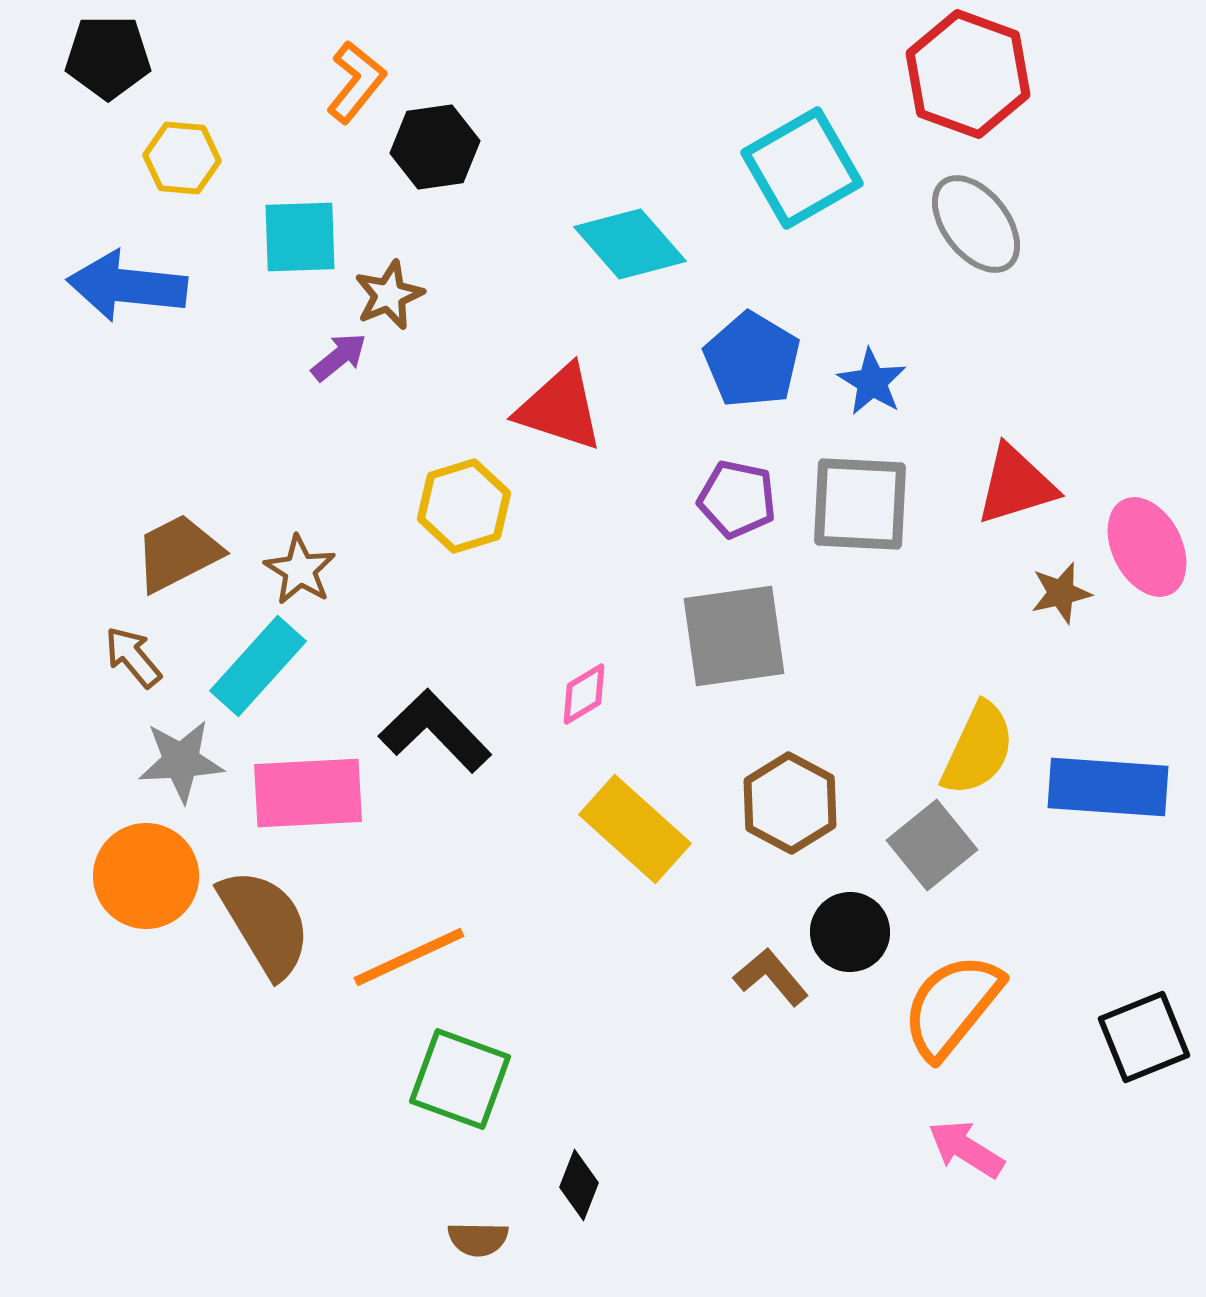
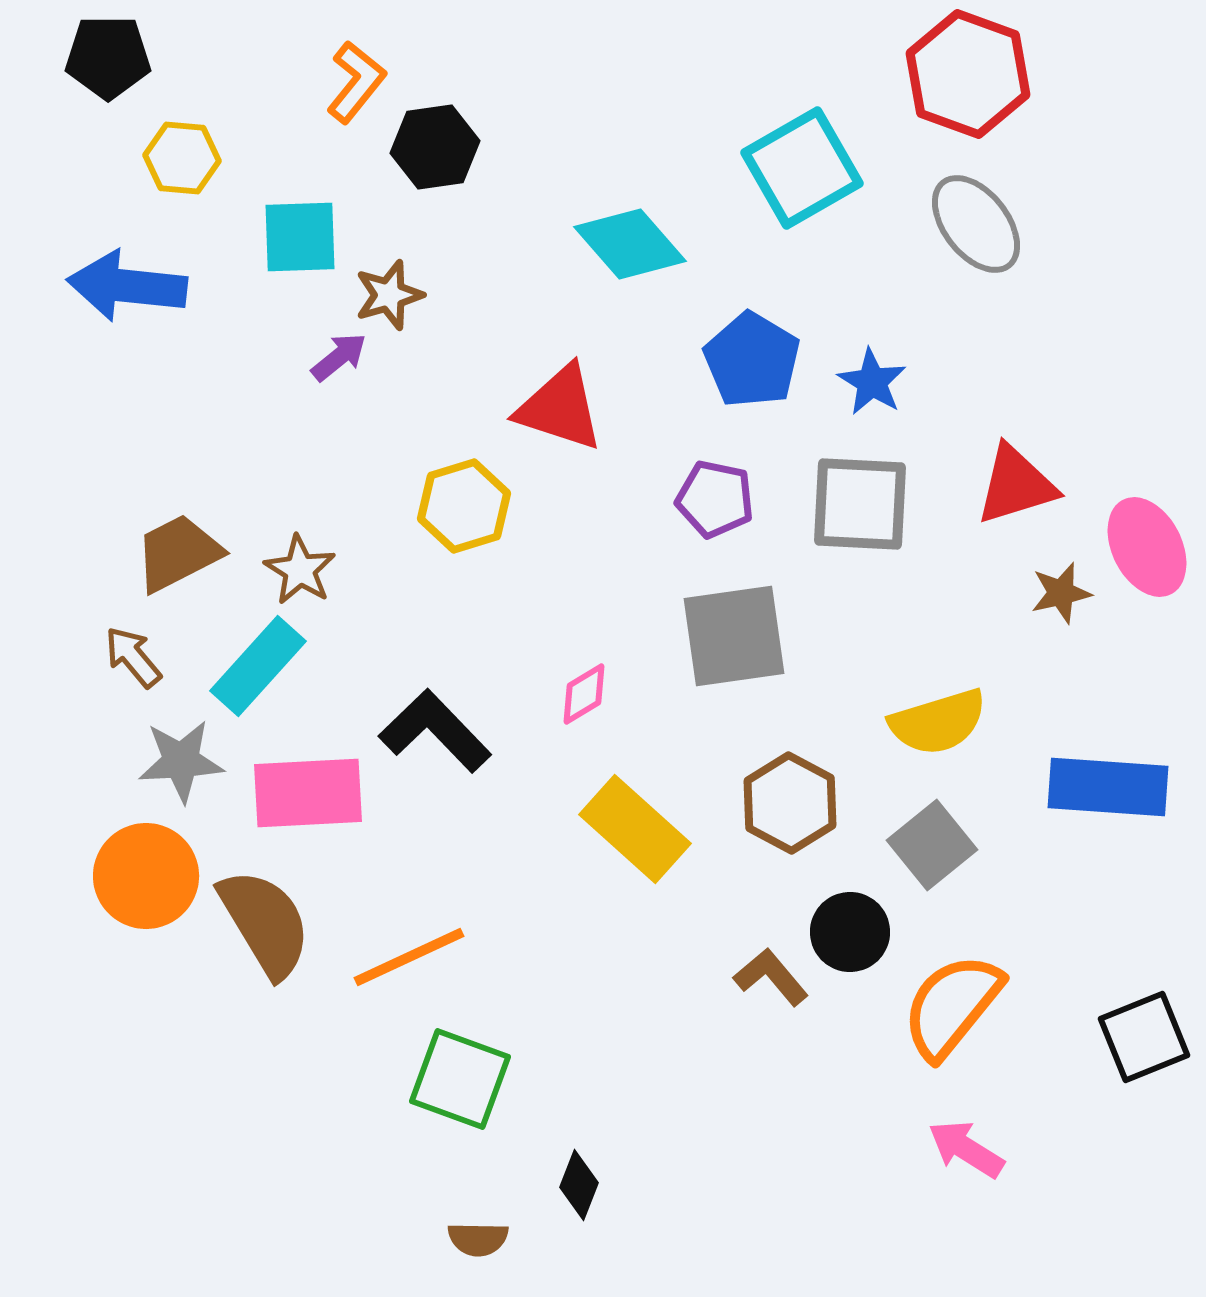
brown star at (389, 295): rotated 6 degrees clockwise
purple pentagon at (737, 499): moved 22 px left
yellow semicircle at (978, 749): moved 40 px left, 27 px up; rotated 48 degrees clockwise
